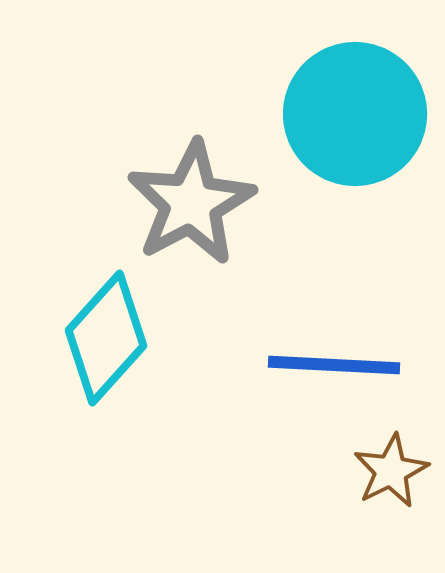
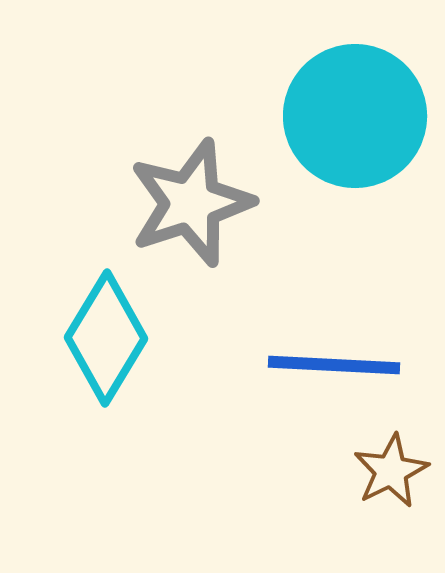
cyan circle: moved 2 px down
gray star: rotated 10 degrees clockwise
cyan diamond: rotated 11 degrees counterclockwise
